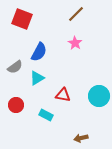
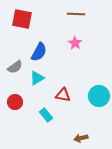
brown line: rotated 48 degrees clockwise
red square: rotated 10 degrees counterclockwise
red circle: moved 1 px left, 3 px up
cyan rectangle: rotated 24 degrees clockwise
